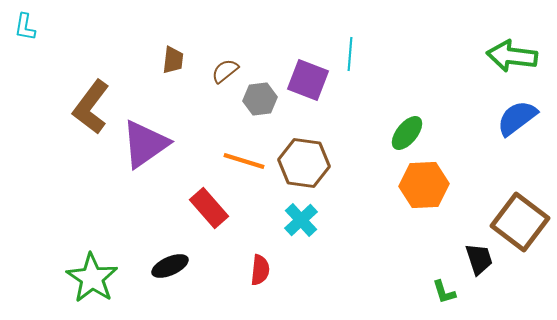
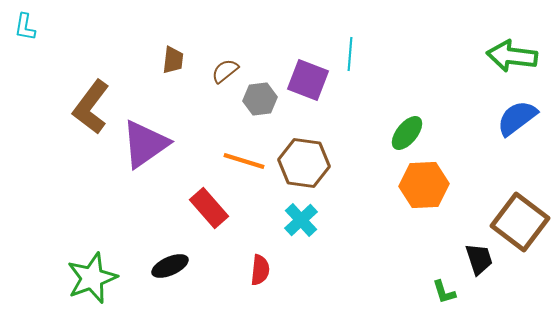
green star: rotated 18 degrees clockwise
